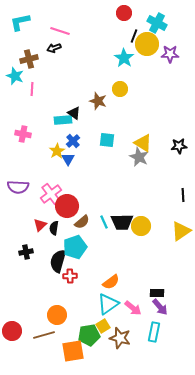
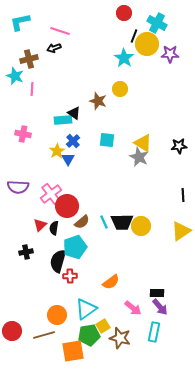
cyan triangle at (108, 304): moved 22 px left, 5 px down
